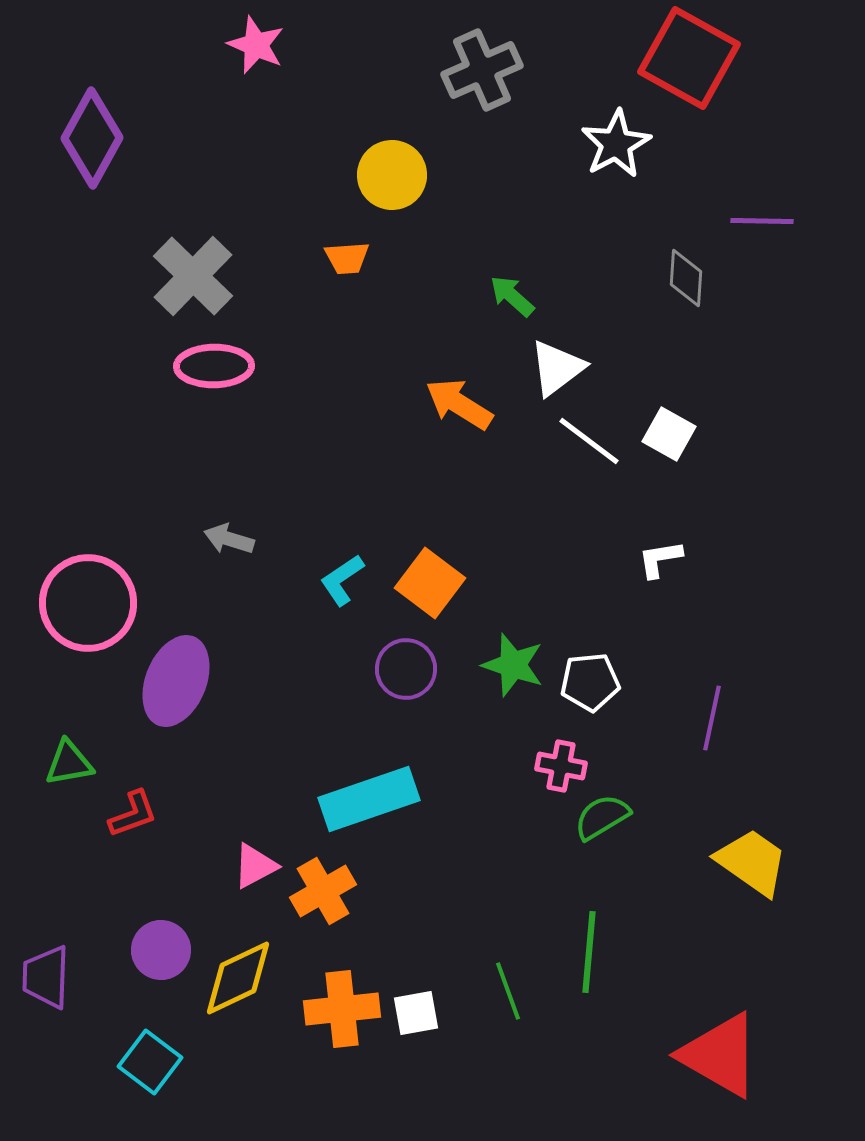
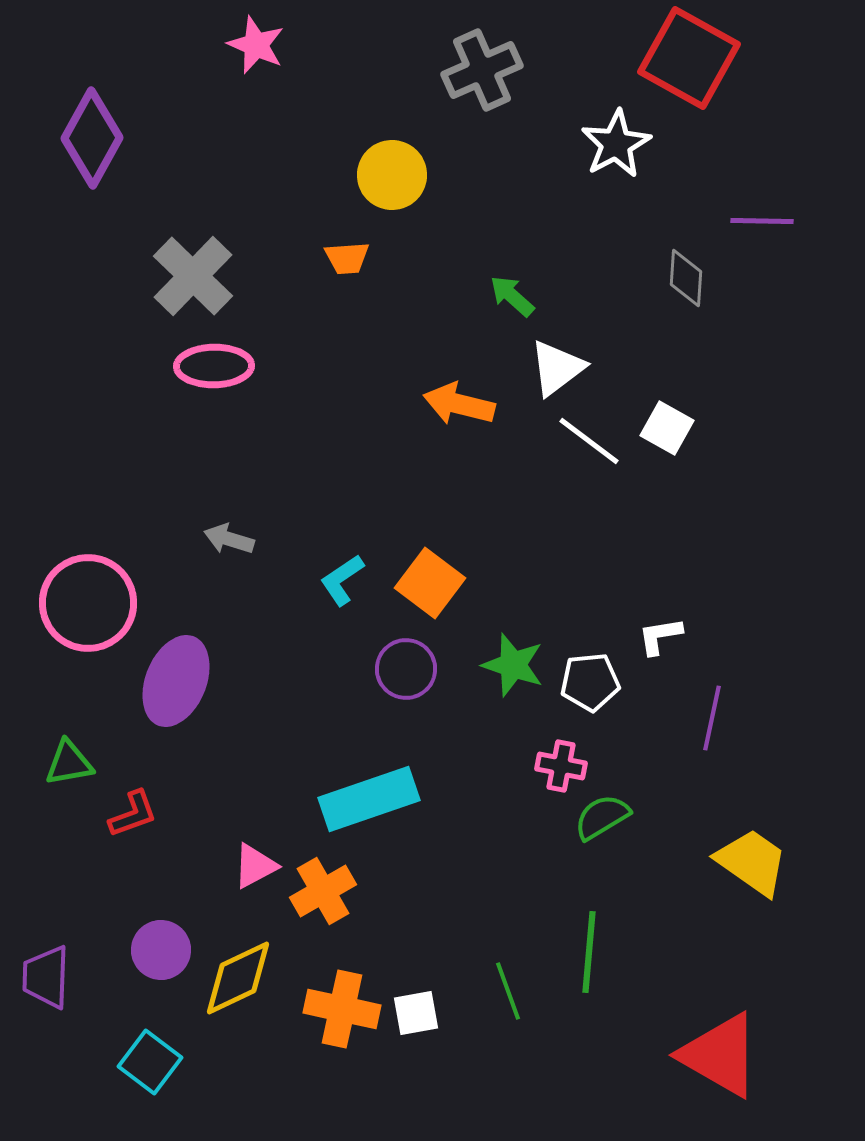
orange arrow at (459, 404): rotated 18 degrees counterclockwise
white square at (669, 434): moved 2 px left, 6 px up
white L-shape at (660, 559): moved 77 px down
orange cross at (342, 1009): rotated 18 degrees clockwise
